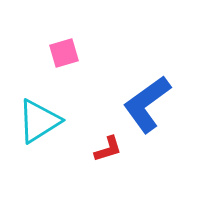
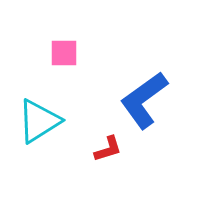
pink square: rotated 16 degrees clockwise
blue L-shape: moved 3 px left, 4 px up
